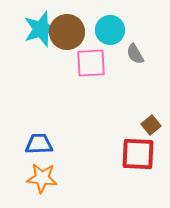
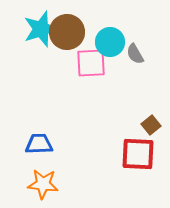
cyan circle: moved 12 px down
orange star: moved 1 px right, 6 px down
